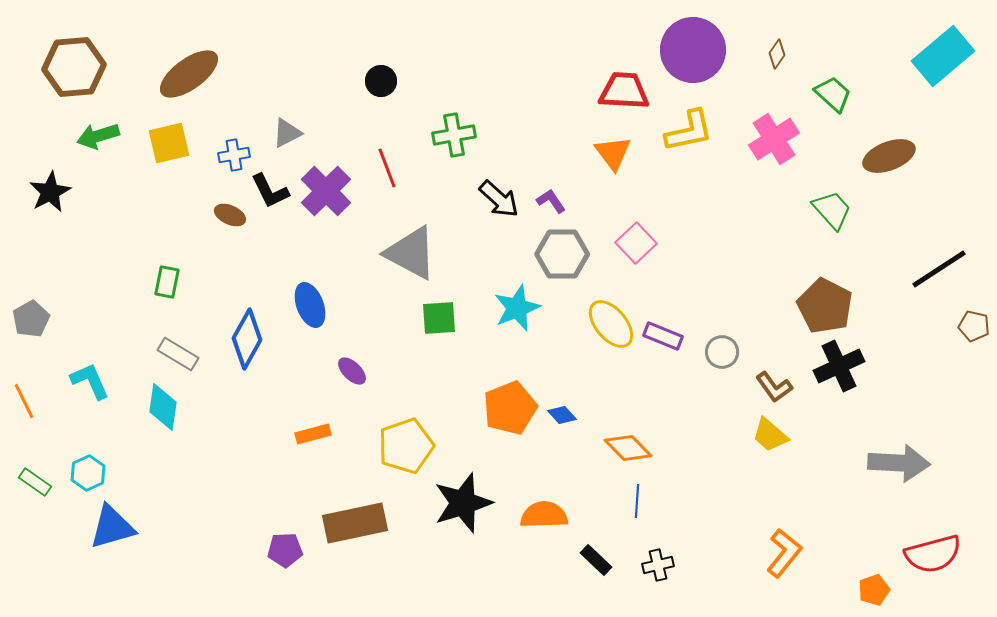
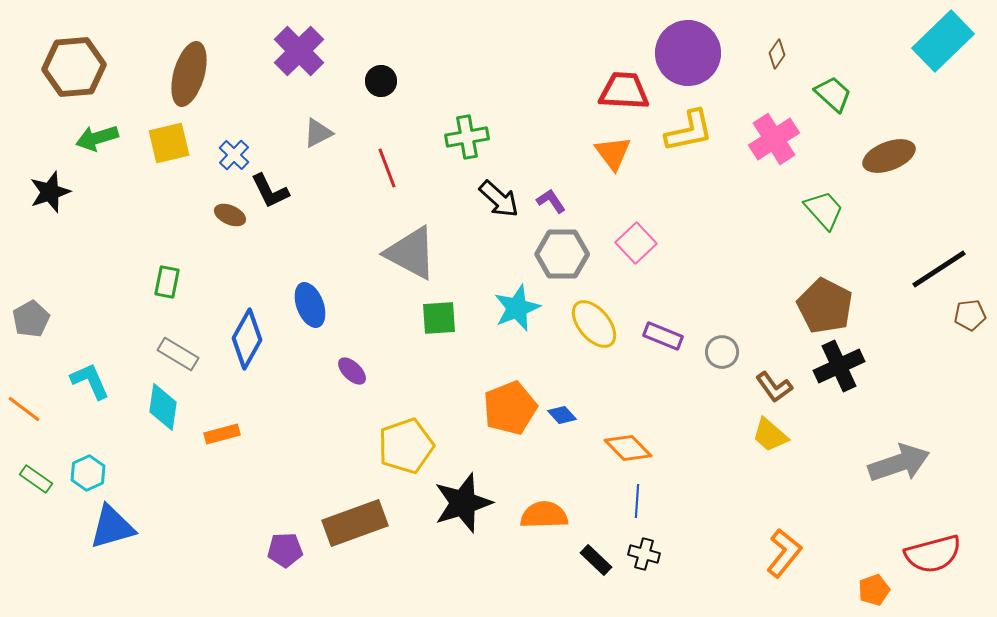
purple circle at (693, 50): moved 5 px left, 3 px down
cyan rectangle at (943, 56): moved 15 px up; rotated 4 degrees counterclockwise
brown ellipse at (189, 74): rotated 38 degrees counterclockwise
gray triangle at (287, 133): moved 31 px right
green cross at (454, 135): moved 13 px right, 2 px down
green arrow at (98, 136): moved 1 px left, 2 px down
blue cross at (234, 155): rotated 36 degrees counterclockwise
purple cross at (326, 191): moved 27 px left, 140 px up
black star at (50, 192): rotated 9 degrees clockwise
green trapezoid at (832, 210): moved 8 px left
yellow ellipse at (611, 324): moved 17 px left
brown pentagon at (974, 326): moved 4 px left, 11 px up; rotated 20 degrees counterclockwise
orange line at (24, 401): moved 8 px down; rotated 27 degrees counterclockwise
orange rectangle at (313, 434): moved 91 px left
gray arrow at (899, 463): rotated 22 degrees counterclockwise
green rectangle at (35, 482): moved 1 px right, 3 px up
brown rectangle at (355, 523): rotated 8 degrees counterclockwise
black cross at (658, 565): moved 14 px left, 11 px up; rotated 28 degrees clockwise
